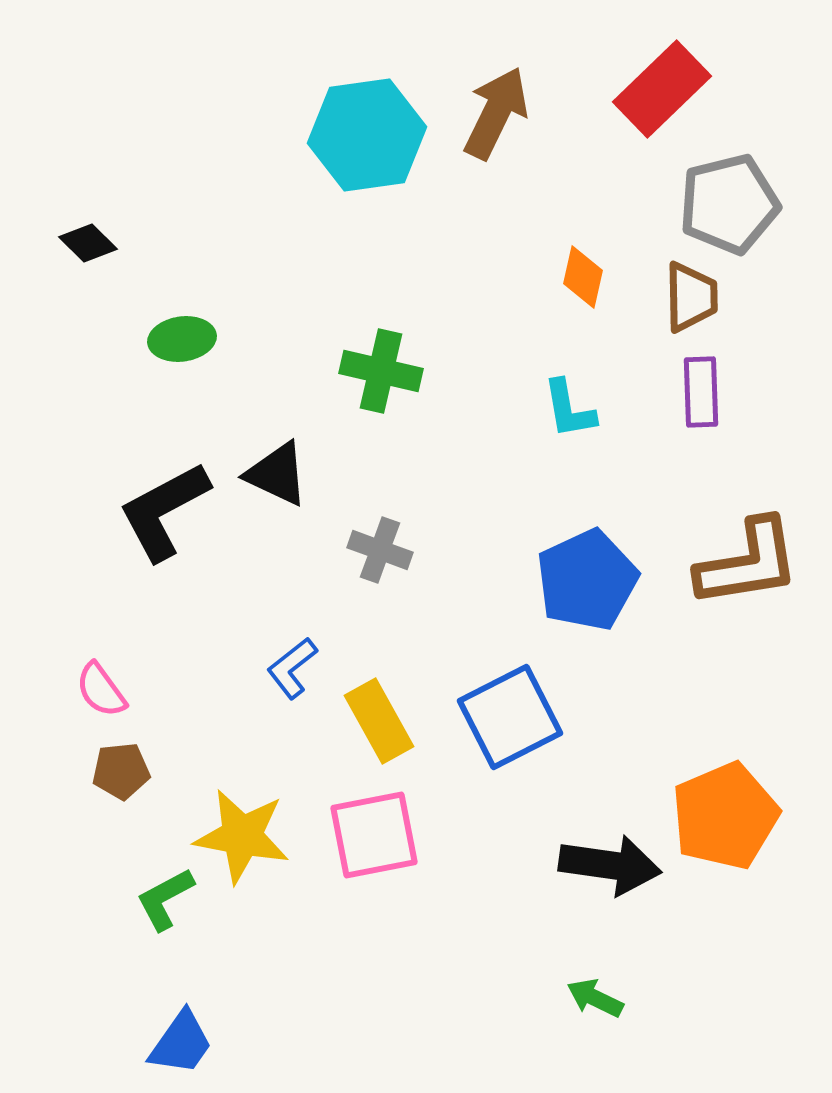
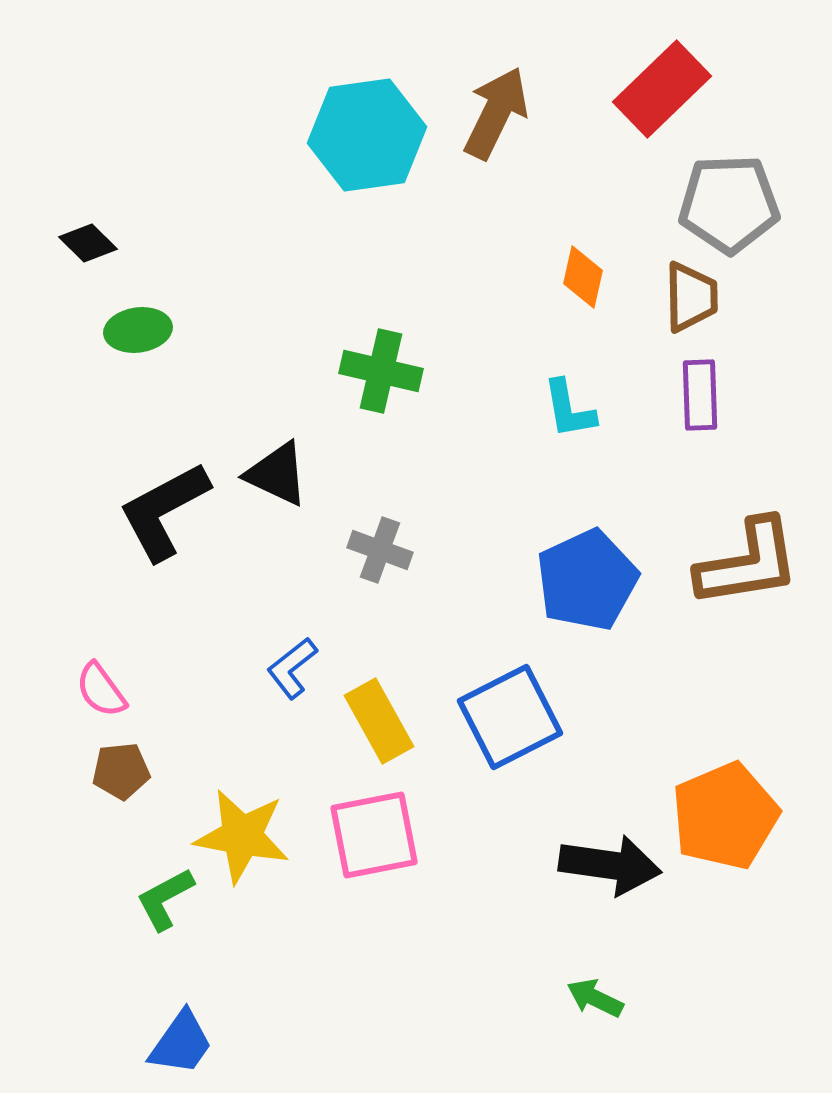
gray pentagon: rotated 12 degrees clockwise
green ellipse: moved 44 px left, 9 px up
purple rectangle: moved 1 px left, 3 px down
